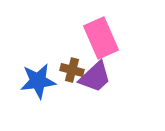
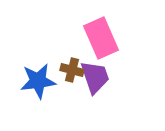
purple trapezoid: rotated 66 degrees counterclockwise
